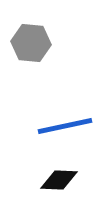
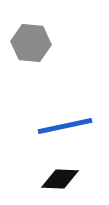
black diamond: moved 1 px right, 1 px up
